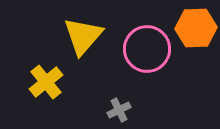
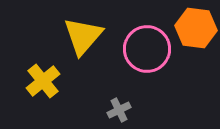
orange hexagon: rotated 9 degrees clockwise
yellow cross: moved 3 px left, 1 px up
